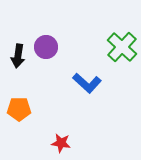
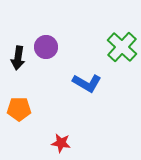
black arrow: moved 2 px down
blue L-shape: rotated 12 degrees counterclockwise
